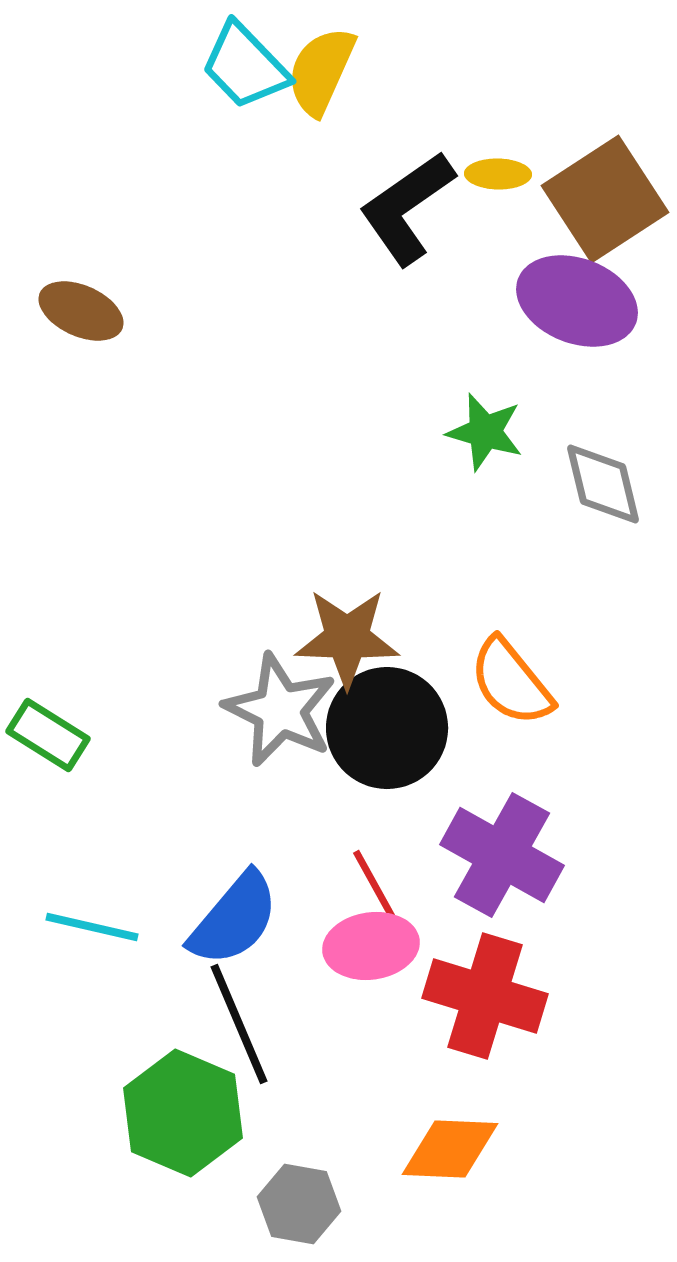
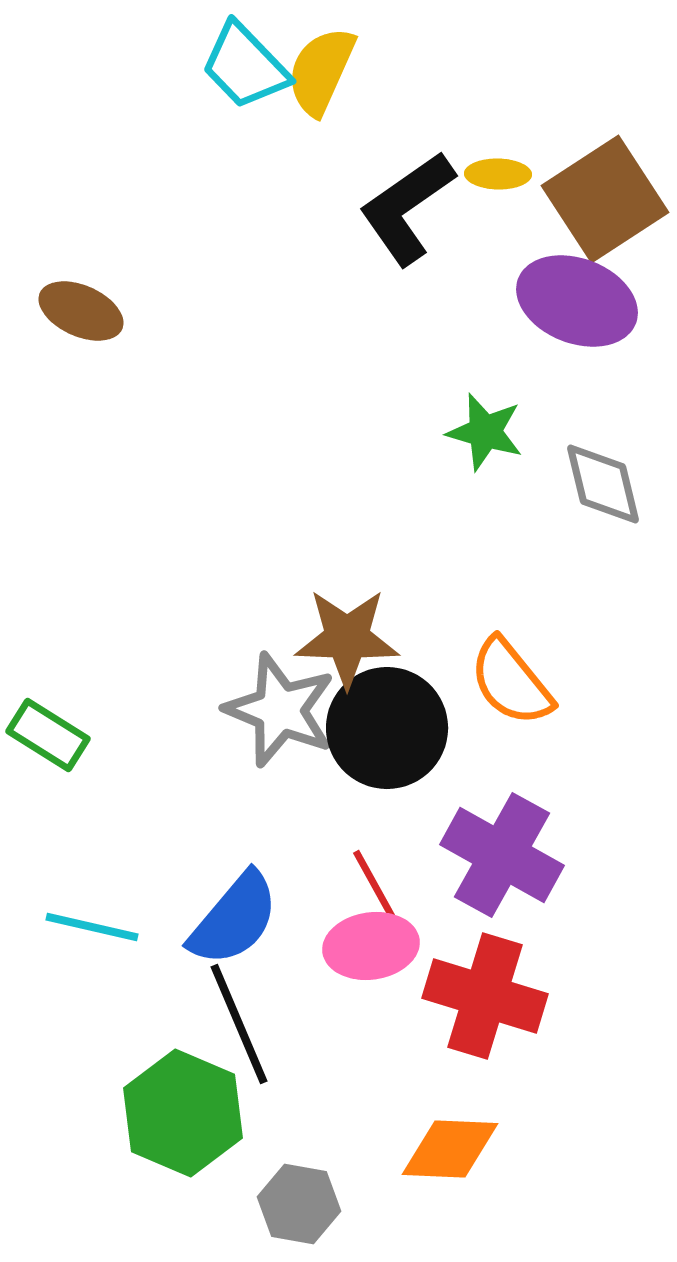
gray star: rotated 4 degrees counterclockwise
